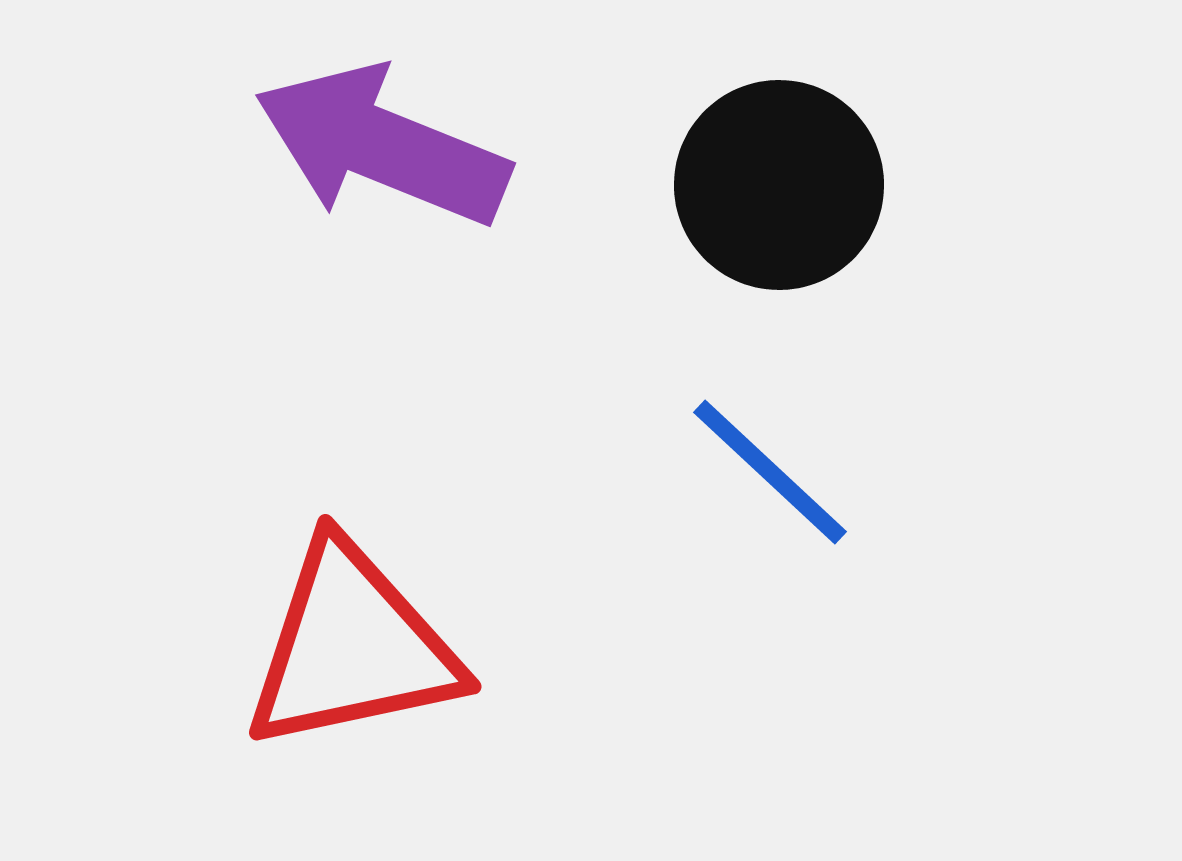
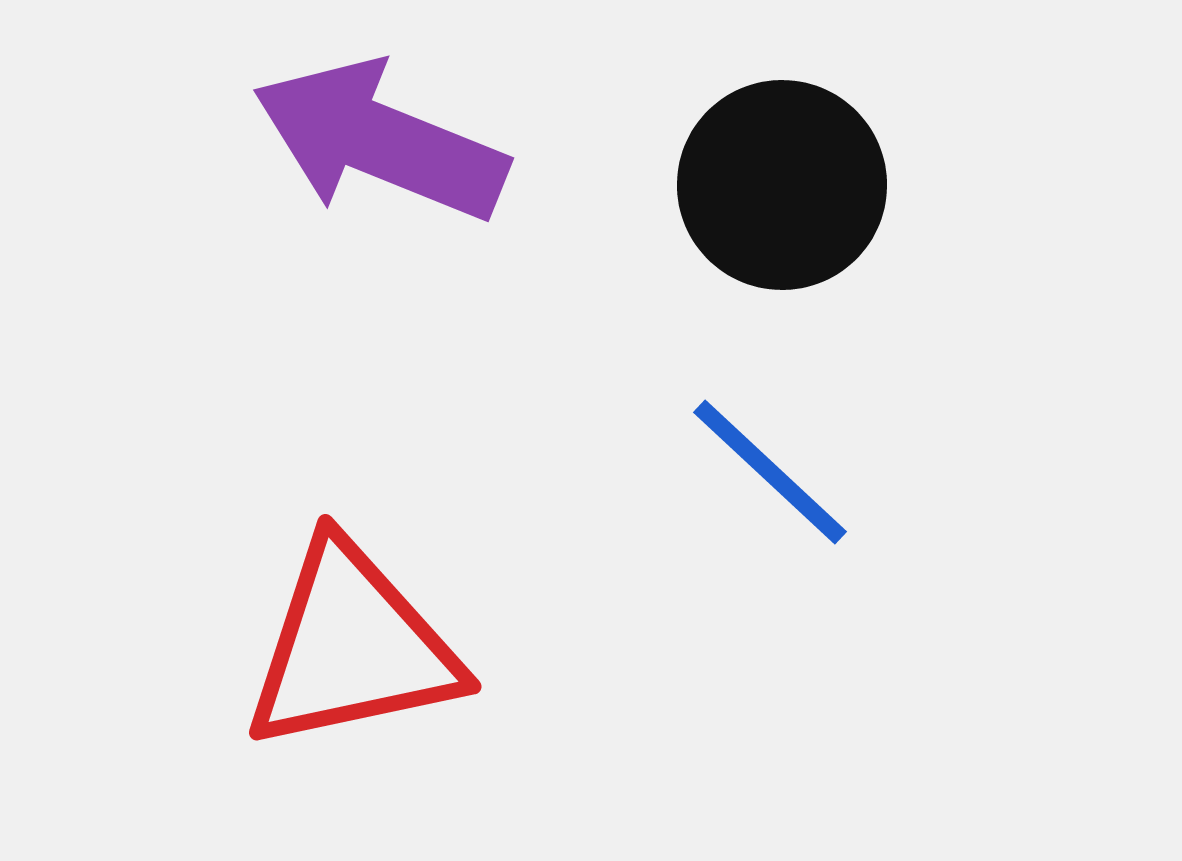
purple arrow: moved 2 px left, 5 px up
black circle: moved 3 px right
